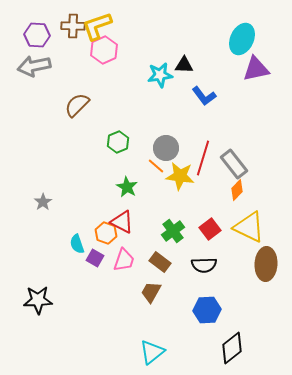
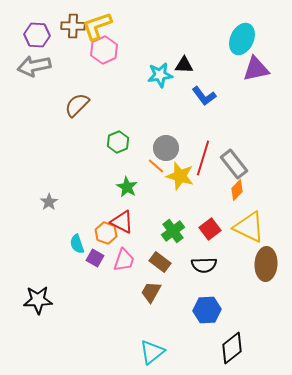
yellow star: rotated 8 degrees clockwise
gray star: moved 6 px right
